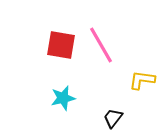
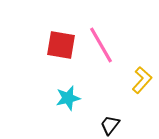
yellow L-shape: rotated 124 degrees clockwise
cyan star: moved 5 px right
black trapezoid: moved 3 px left, 7 px down
